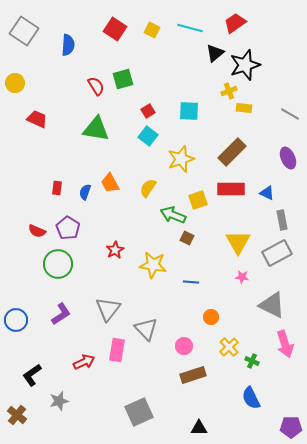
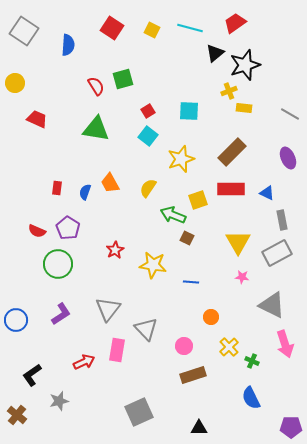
red square at (115, 29): moved 3 px left, 1 px up
